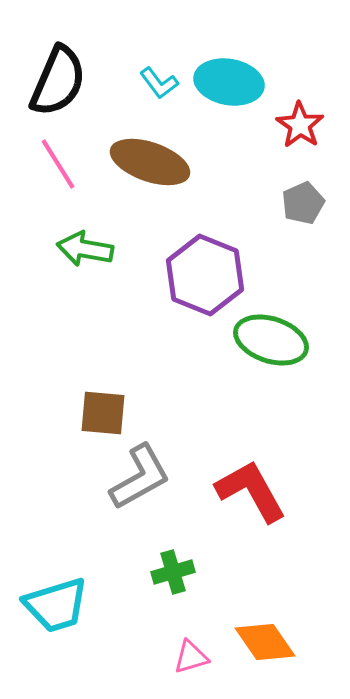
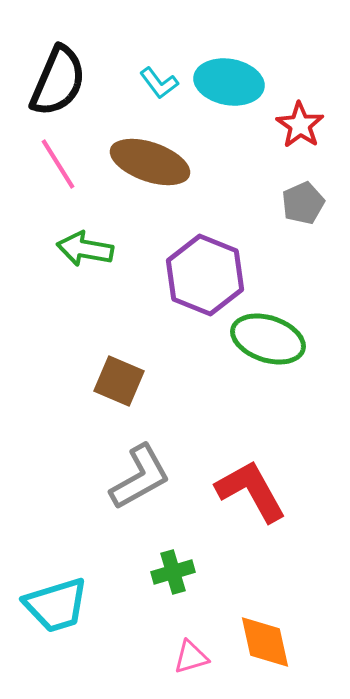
green ellipse: moved 3 px left, 1 px up
brown square: moved 16 px right, 32 px up; rotated 18 degrees clockwise
orange diamond: rotated 22 degrees clockwise
